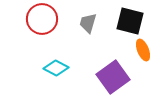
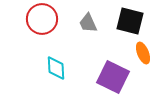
gray trapezoid: rotated 40 degrees counterclockwise
orange ellipse: moved 3 px down
cyan diamond: rotated 60 degrees clockwise
purple square: rotated 28 degrees counterclockwise
